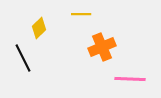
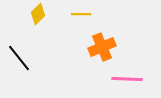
yellow diamond: moved 1 px left, 14 px up
black line: moved 4 px left; rotated 12 degrees counterclockwise
pink line: moved 3 px left
